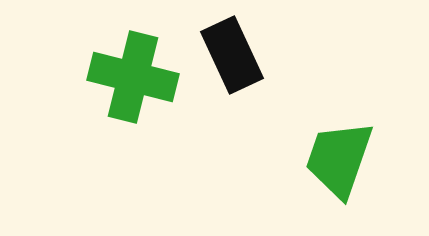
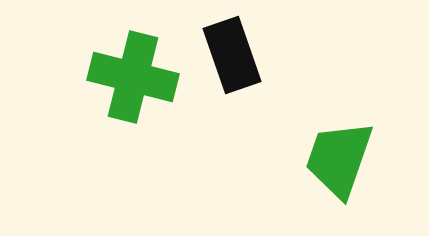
black rectangle: rotated 6 degrees clockwise
